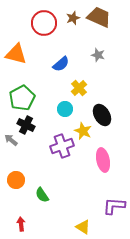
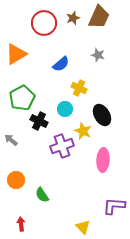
brown trapezoid: rotated 90 degrees clockwise
orange triangle: rotated 45 degrees counterclockwise
yellow cross: rotated 21 degrees counterclockwise
black cross: moved 13 px right, 4 px up
pink ellipse: rotated 15 degrees clockwise
yellow triangle: rotated 14 degrees clockwise
